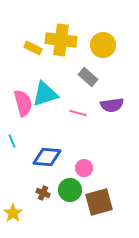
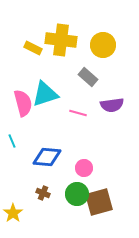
green circle: moved 7 px right, 4 px down
